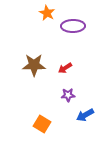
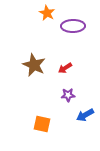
brown star: rotated 25 degrees clockwise
orange square: rotated 18 degrees counterclockwise
